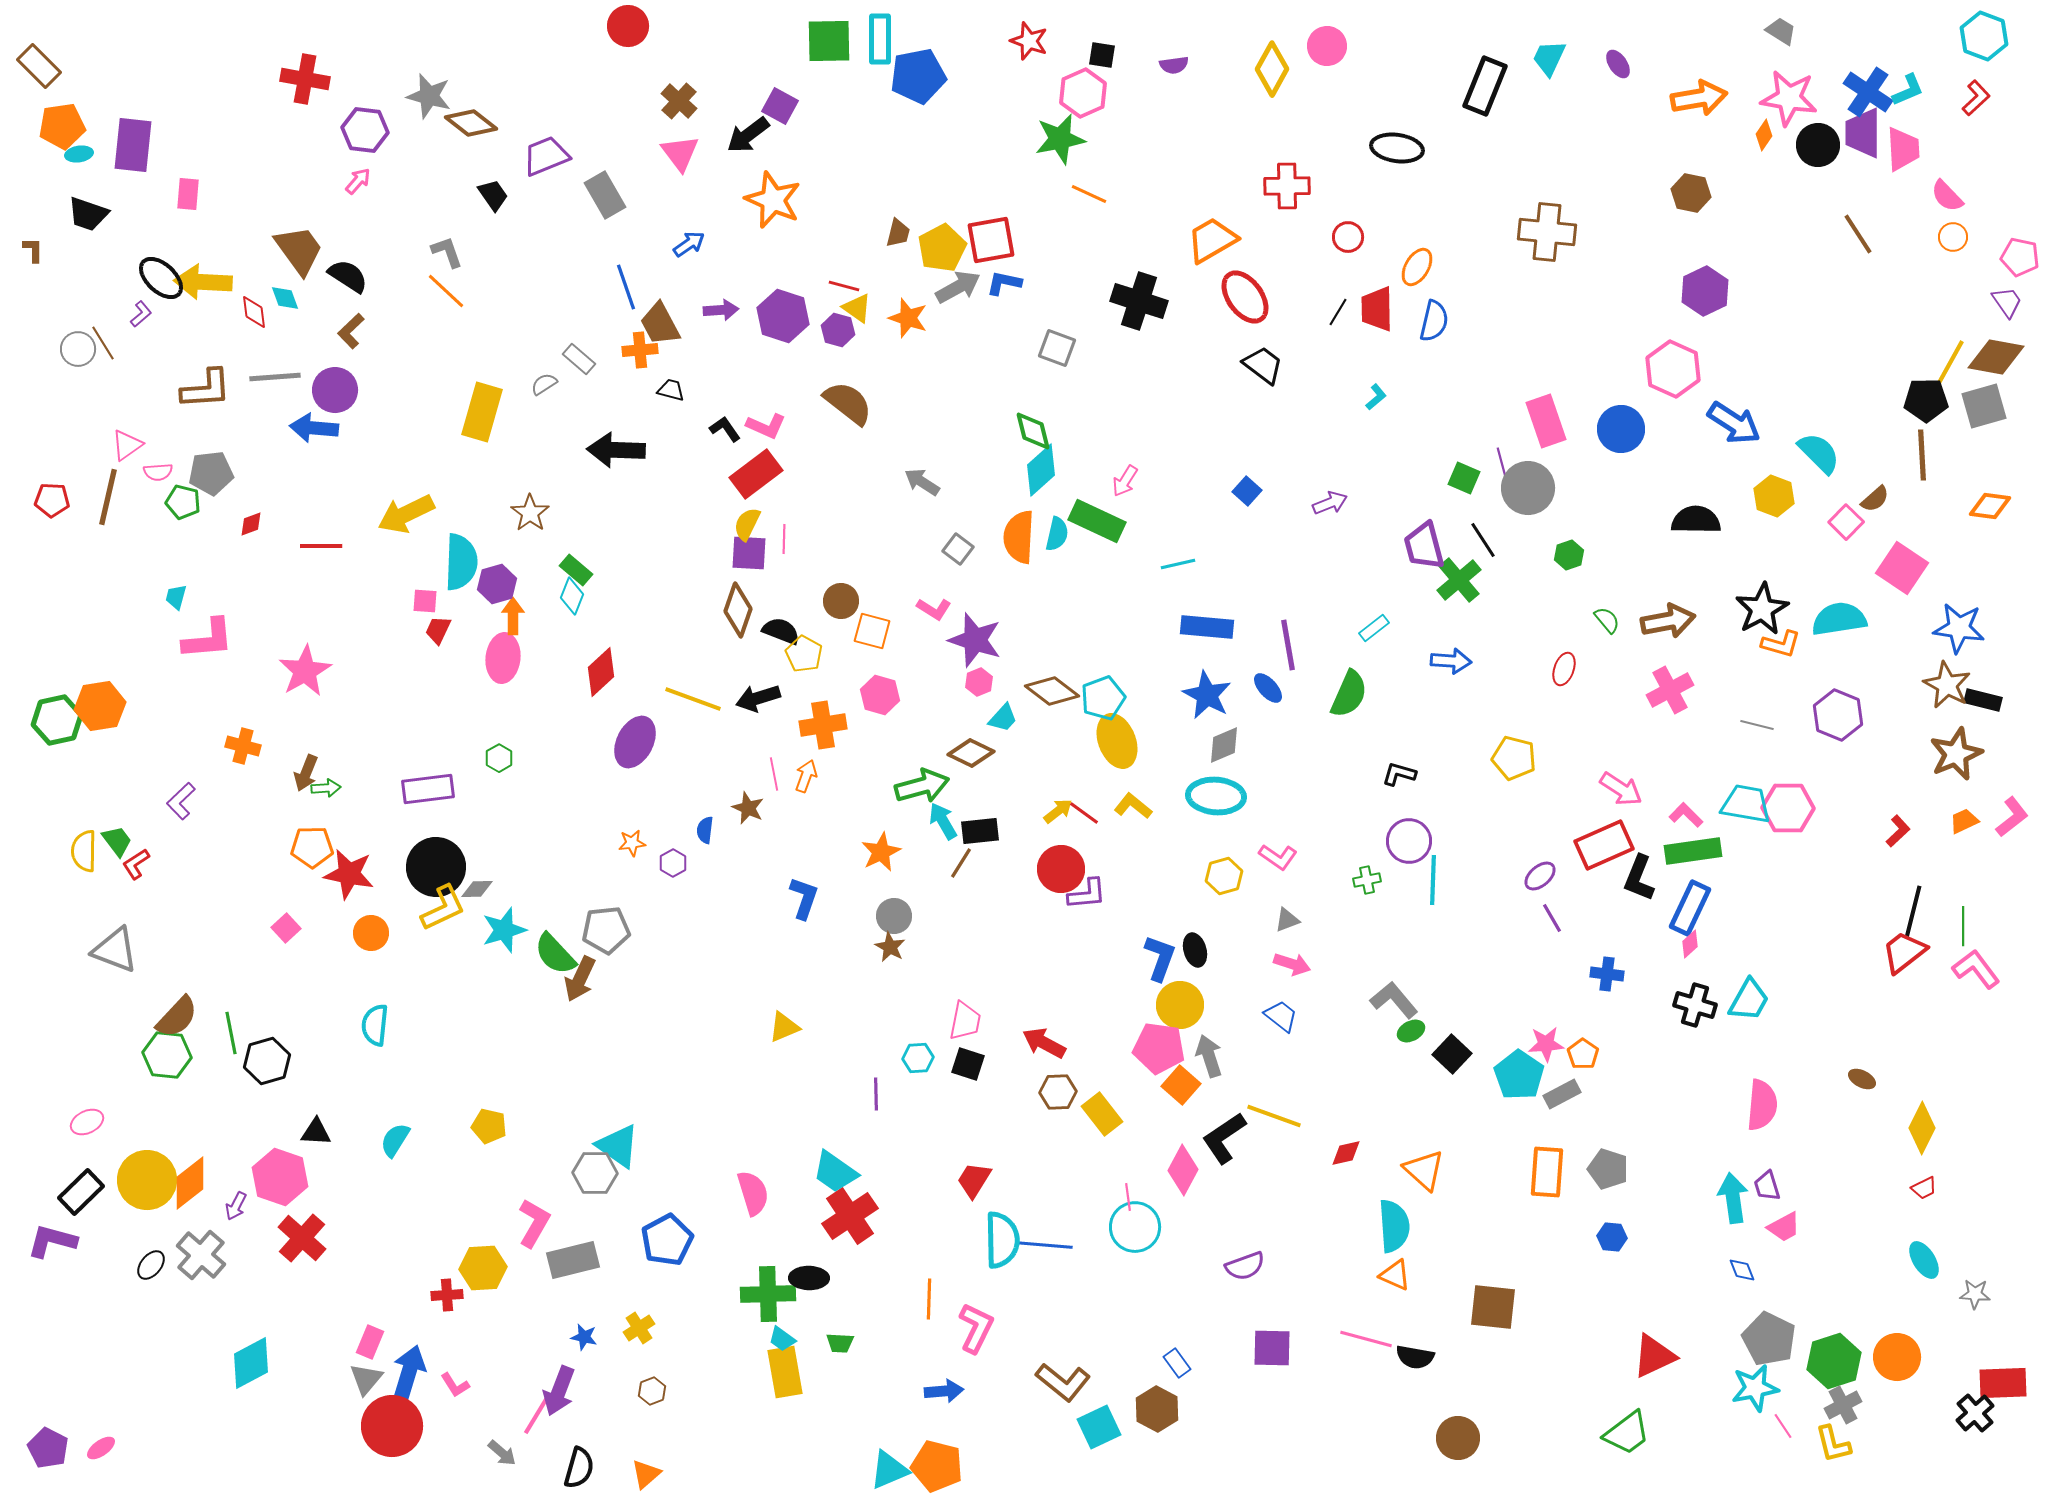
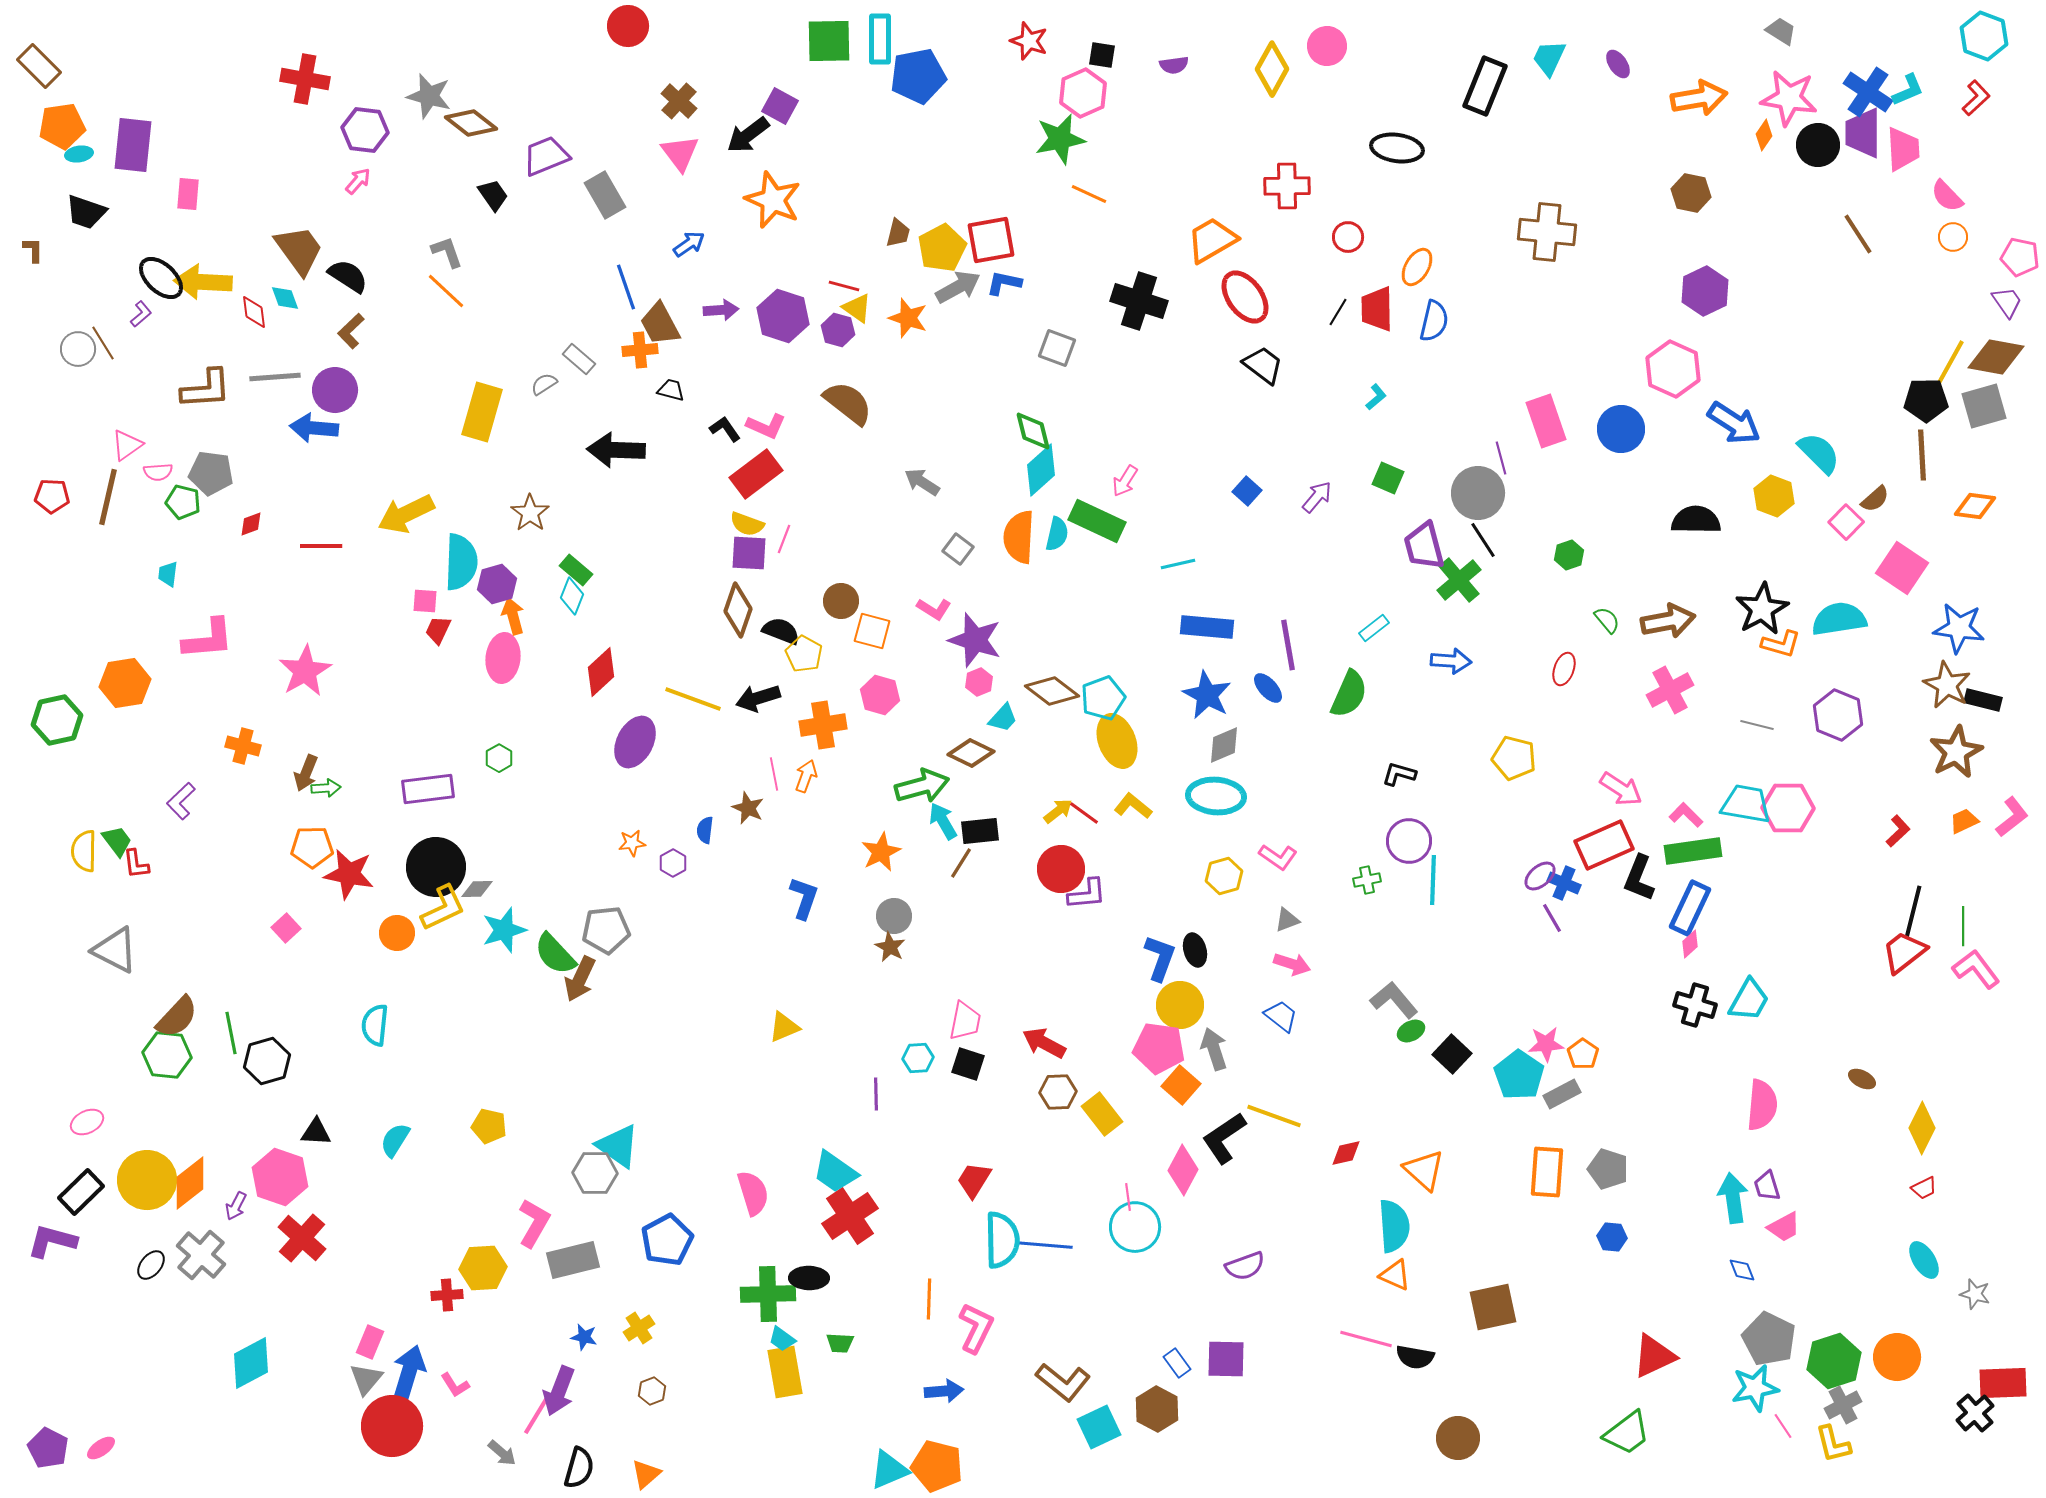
black trapezoid at (88, 214): moved 2 px left, 2 px up
purple line at (1502, 464): moved 1 px left, 6 px up
gray pentagon at (211, 473): rotated 15 degrees clockwise
green square at (1464, 478): moved 76 px left
gray circle at (1528, 488): moved 50 px left, 5 px down
red pentagon at (52, 500): moved 4 px up
purple arrow at (1330, 503): moved 13 px left, 6 px up; rotated 28 degrees counterclockwise
orange diamond at (1990, 506): moved 15 px left
yellow semicircle at (747, 524): rotated 96 degrees counterclockwise
pink line at (784, 539): rotated 20 degrees clockwise
cyan trapezoid at (176, 597): moved 8 px left, 23 px up; rotated 8 degrees counterclockwise
orange arrow at (513, 616): rotated 15 degrees counterclockwise
orange hexagon at (100, 706): moved 25 px right, 23 px up
brown star at (1956, 754): moved 2 px up; rotated 4 degrees counterclockwise
red L-shape at (136, 864): rotated 64 degrees counterclockwise
orange circle at (371, 933): moved 26 px right
gray triangle at (115, 950): rotated 6 degrees clockwise
blue cross at (1607, 974): moved 43 px left, 91 px up; rotated 16 degrees clockwise
gray arrow at (1209, 1056): moved 5 px right, 7 px up
gray star at (1975, 1294): rotated 12 degrees clockwise
brown square at (1493, 1307): rotated 18 degrees counterclockwise
purple square at (1272, 1348): moved 46 px left, 11 px down
